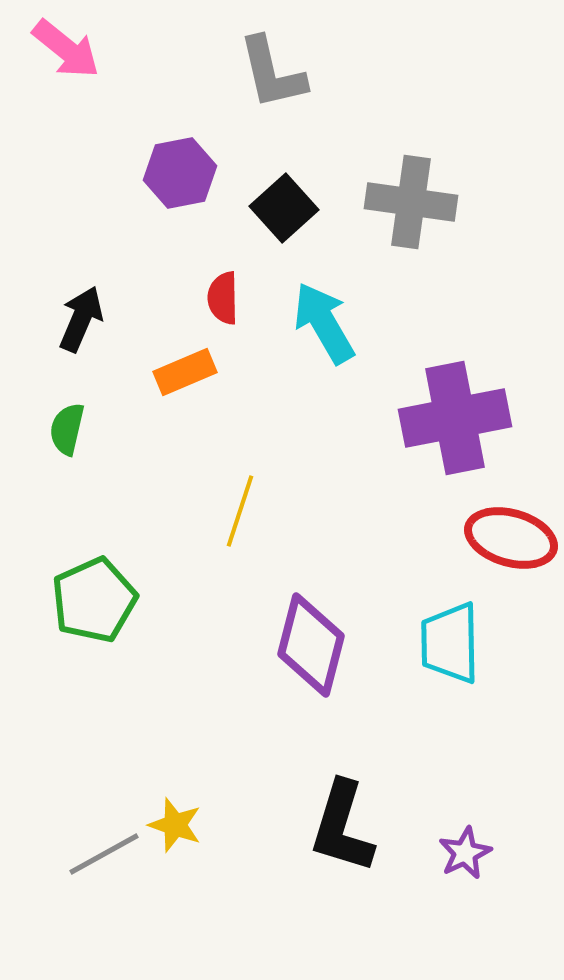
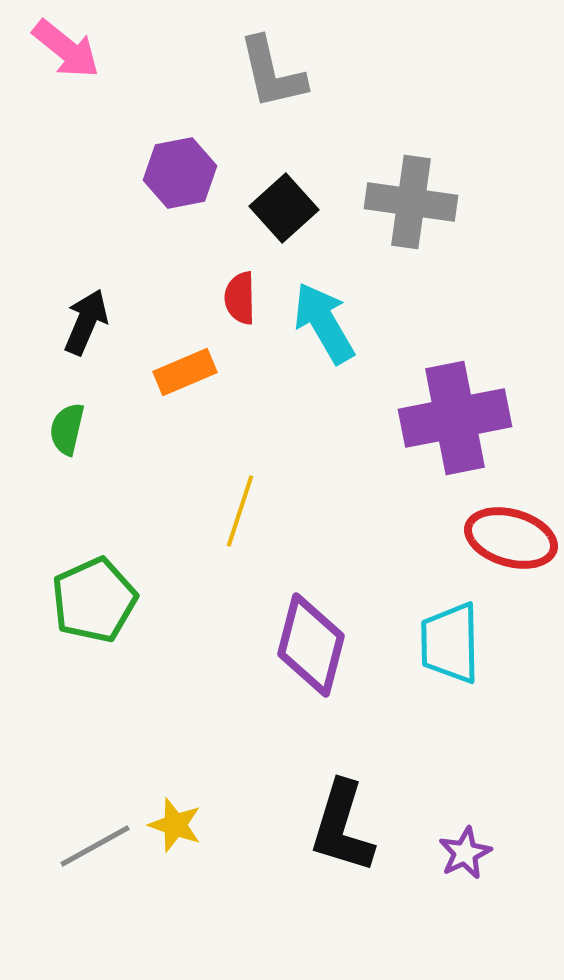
red semicircle: moved 17 px right
black arrow: moved 5 px right, 3 px down
gray line: moved 9 px left, 8 px up
